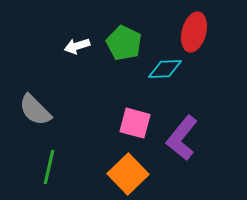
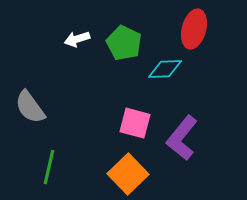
red ellipse: moved 3 px up
white arrow: moved 7 px up
gray semicircle: moved 5 px left, 3 px up; rotated 9 degrees clockwise
